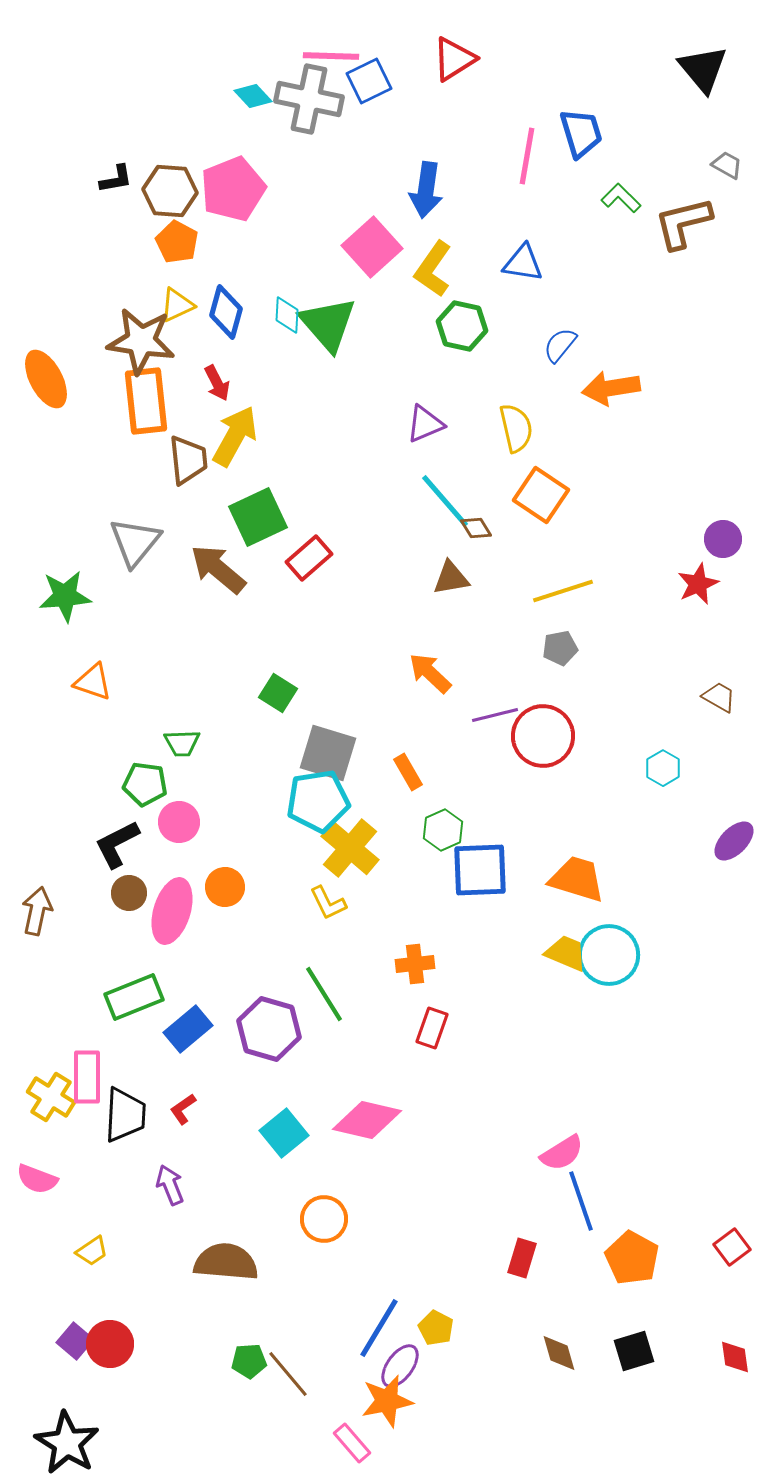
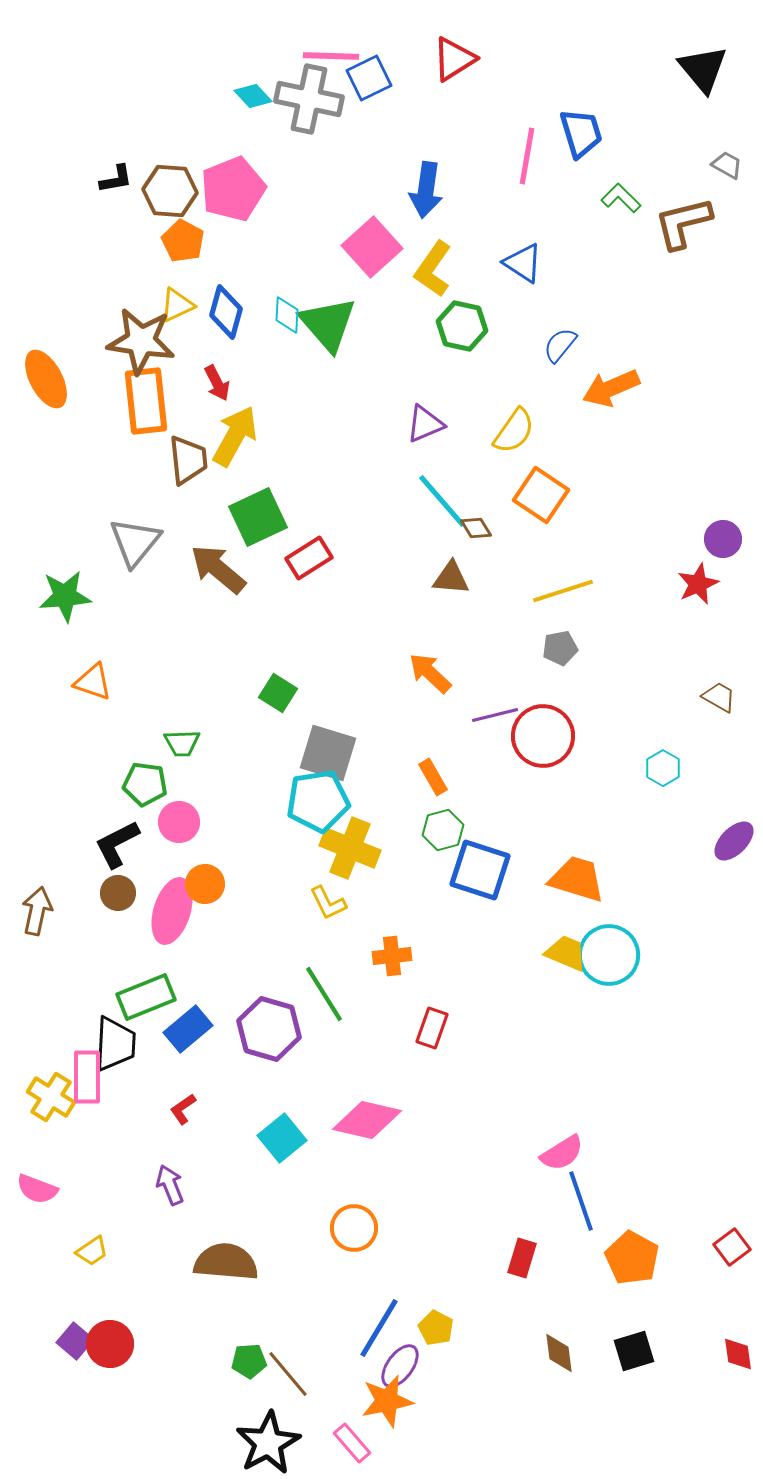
blue square at (369, 81): moved 3 px up
orange pentagon at (177, 242): moved 6 px right, 1 px up
blue triangle at (523, 263): rotated 24 degrees clockwise
orange arrow at (611, 388): rotated 14 degrees counterclockwise
yellow semicircle at (516, 428): moved 2 px left, 3 px down; rotated 48 degrees clockwise
cyan line at (445, 501): moved 3 px left
red rectangle at (309, 558): rotated 9 degrees clockwise
brown triangle at (451, 578): rotated 15 degrees clockwise
orange rectangle at (408, 772): moved 25 px right, 5 px down
green hexagon at (443, 830): rotated 9 degrees clockwise
yellow cross at (350, 848): rotated 18 degrees counterclockwise
blue square at (480, 870): rotated 20 degrees clockwise
orange circle at (225, 887): moved 20 px left, 3 px up
brown circle at (129, 893): moved 11 px left
orange cross at (415, 964): moved 23 px left, 8 px up
green rectangle at (134, 997): moved 12 px right
black trapezoid at (125, 1115): moved 10 px left, 71 px up
cyan square at (284, 1133): moved 2 px left, 5 px down
pink semicircle at (37, 1179): moved 10 px down
orange circle at (324, 1219): moved 30 px right, 9 px down
brown diamond at (559, 1353): rotated 9 degrees clockwise
red diamond at (735, 1357): moved 3 px right, 3 px up
black star at (67, 1443): moved 201 px right; rotated 12 degrees clockwise
